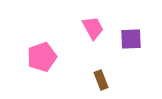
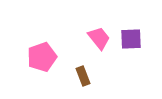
pink trapezoid: moved 6 px right, 10 px down; rotated 10 degrees counterclockwise
brown rectangle: moved 18 px left, 4 px up
